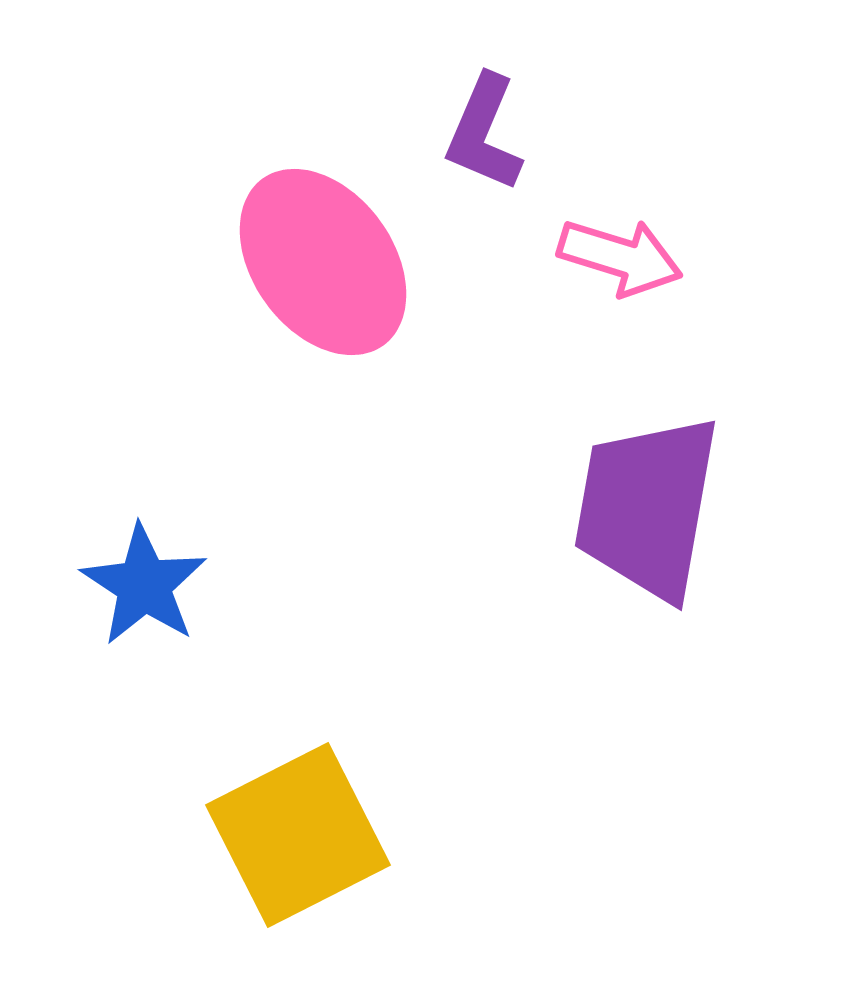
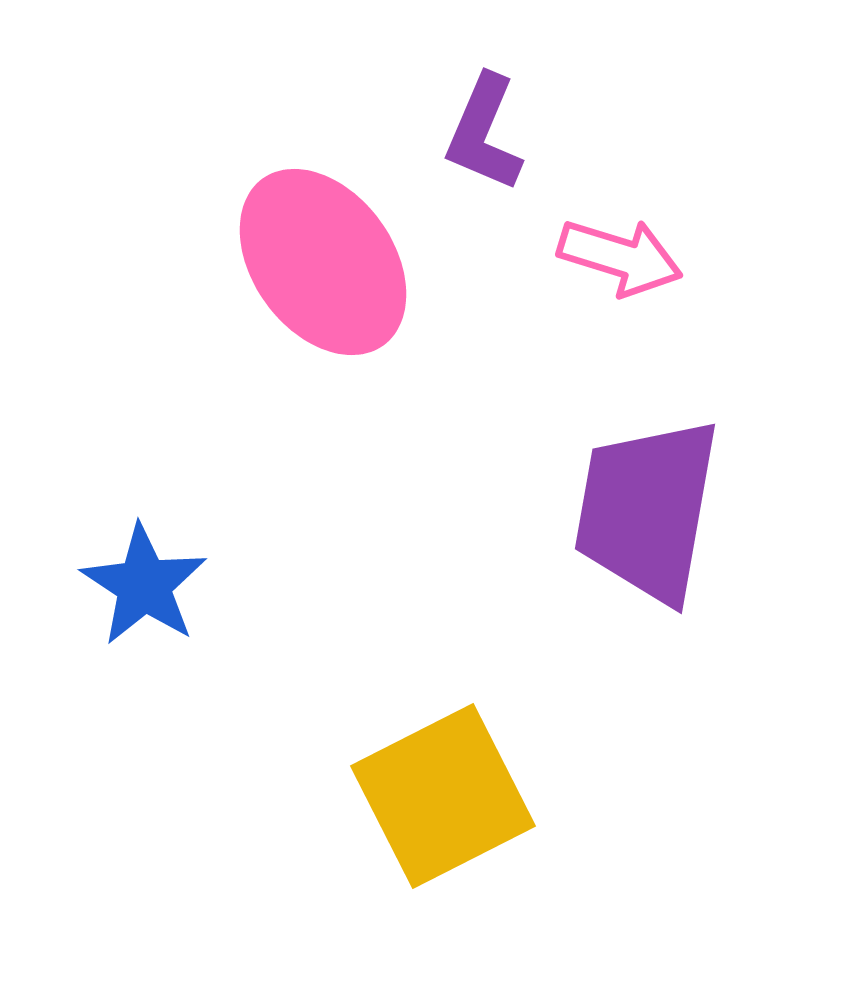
purple trapezoid: moved 3 px down
yellow square: moved 145 px right, 39 px up
